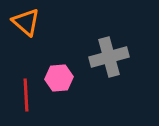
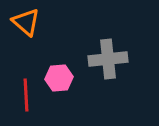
gray cross: moved 1 px left, 2 px down; rotated 9 degrees clockwise
